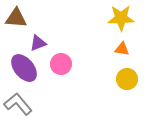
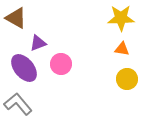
brown triangle: rotated 25 degrees clockwise
